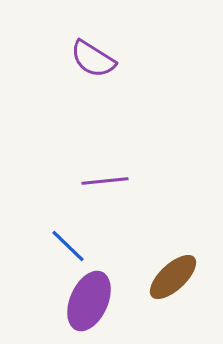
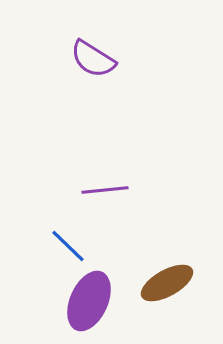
purple line: moved 9 px down
brown ellipse: moved 6 px left, 6 px down; rotated 14 degrees clockwise
